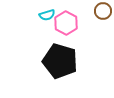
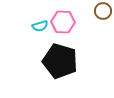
cyan semicircle: moved 7 px left, 11 px down
pink hexagon: moved 3 px left, 1 px up; rotated 25 degrees counterclockwise
